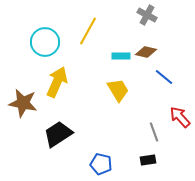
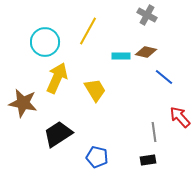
yellow arrow: moved 4 px up
yellow trapezoid: moved 23 px left
gray line: rotated 12 degrees clockwise
blue pentagon: moved 4 px left, 7 px up
